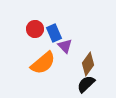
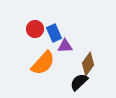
purple triangle: rotated 49 degrees counterclockwise
orange semicircle: rotated 8 degrees counterclockwise
black semicircle: moved 7 px left, 2 px up
